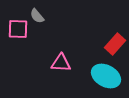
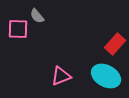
pink triangle: moved 13 px down; rotated 25 degrees counterclockwise
